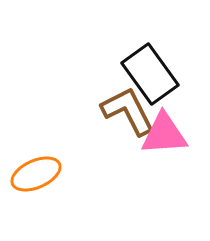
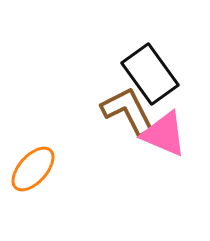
pink triangle: rotated 27 degrees clockwise
orange ellipse: moved 3 px left, 5 px up; rotated 24 degrees counterclockwise
